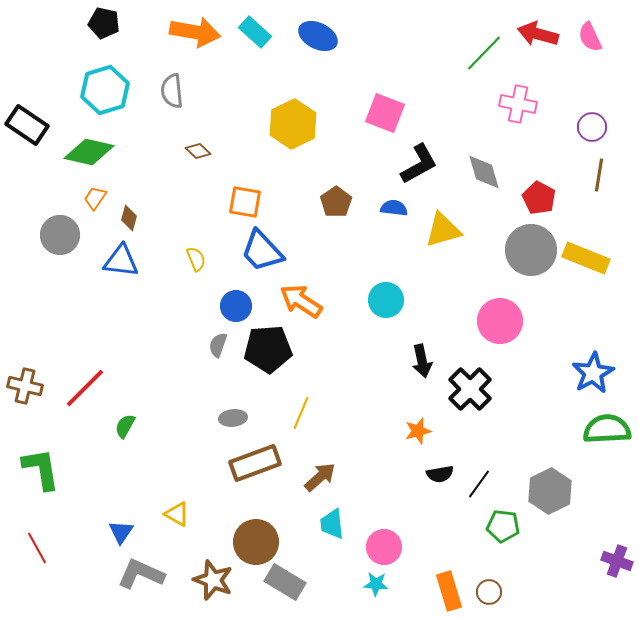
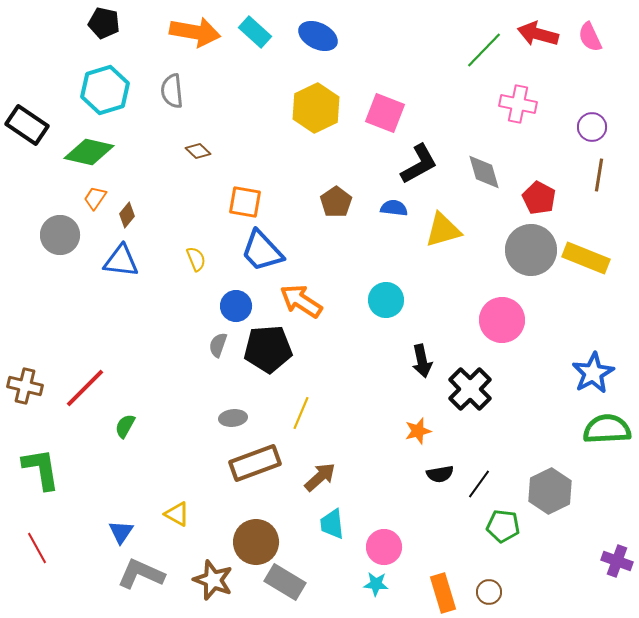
green line at (484, 53): moved 3 px up
yellow hexagon at (293, 124): moved 23 px right, 16 px up
brown diamond at (129, 218): moved 2 px left, 3 px up; rotated 25 degrees clockwise
pink circle at (500, 321): moved 2 px right, 1 px up
orange rectangle at (449, 591): moved 6 px left, 2 px down
